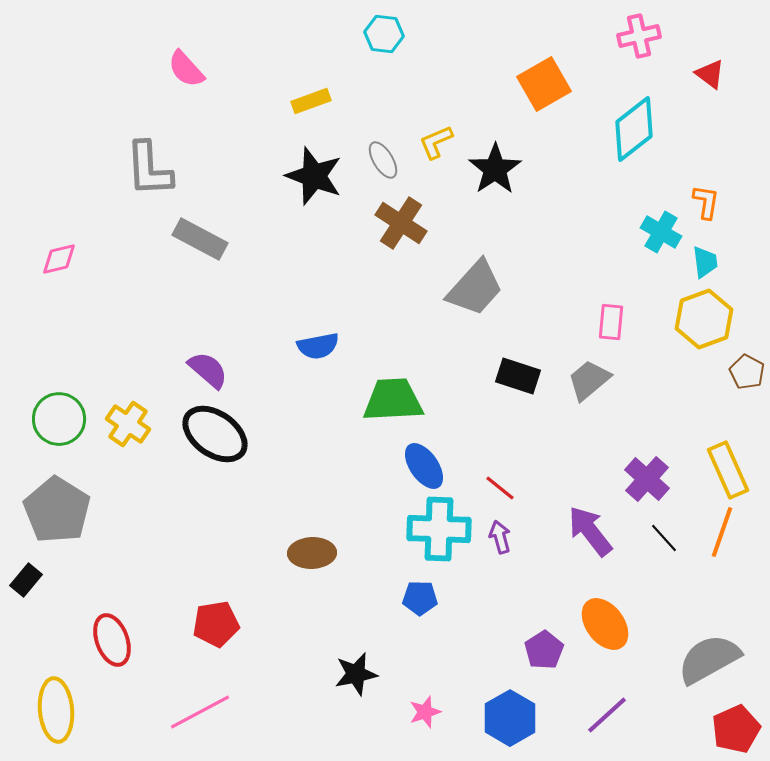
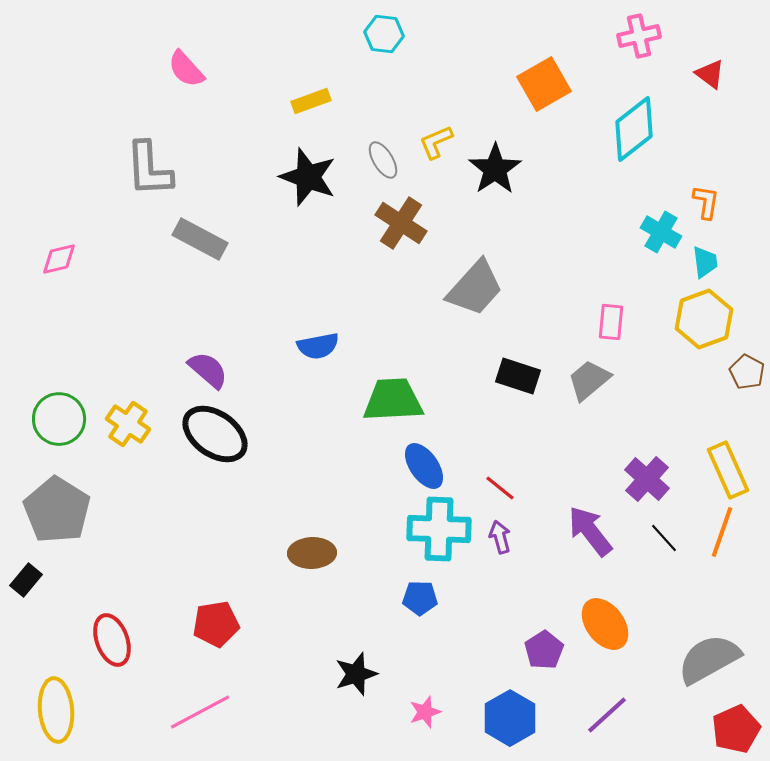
black star at (314, 176): moved 6 px left, 1 px down
black star at (356, 674): rotated 6 degrees counterclockwise
